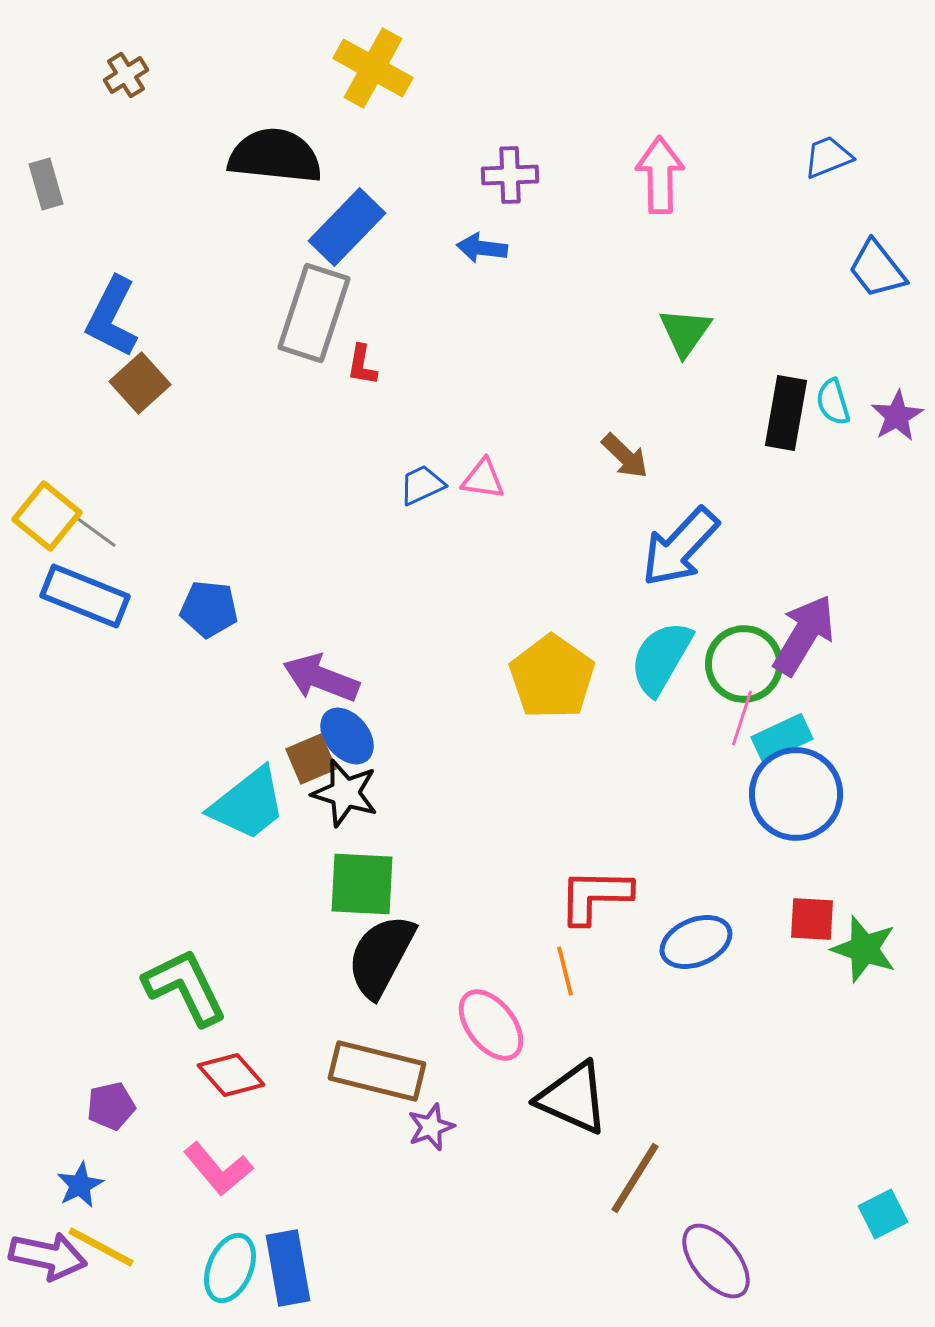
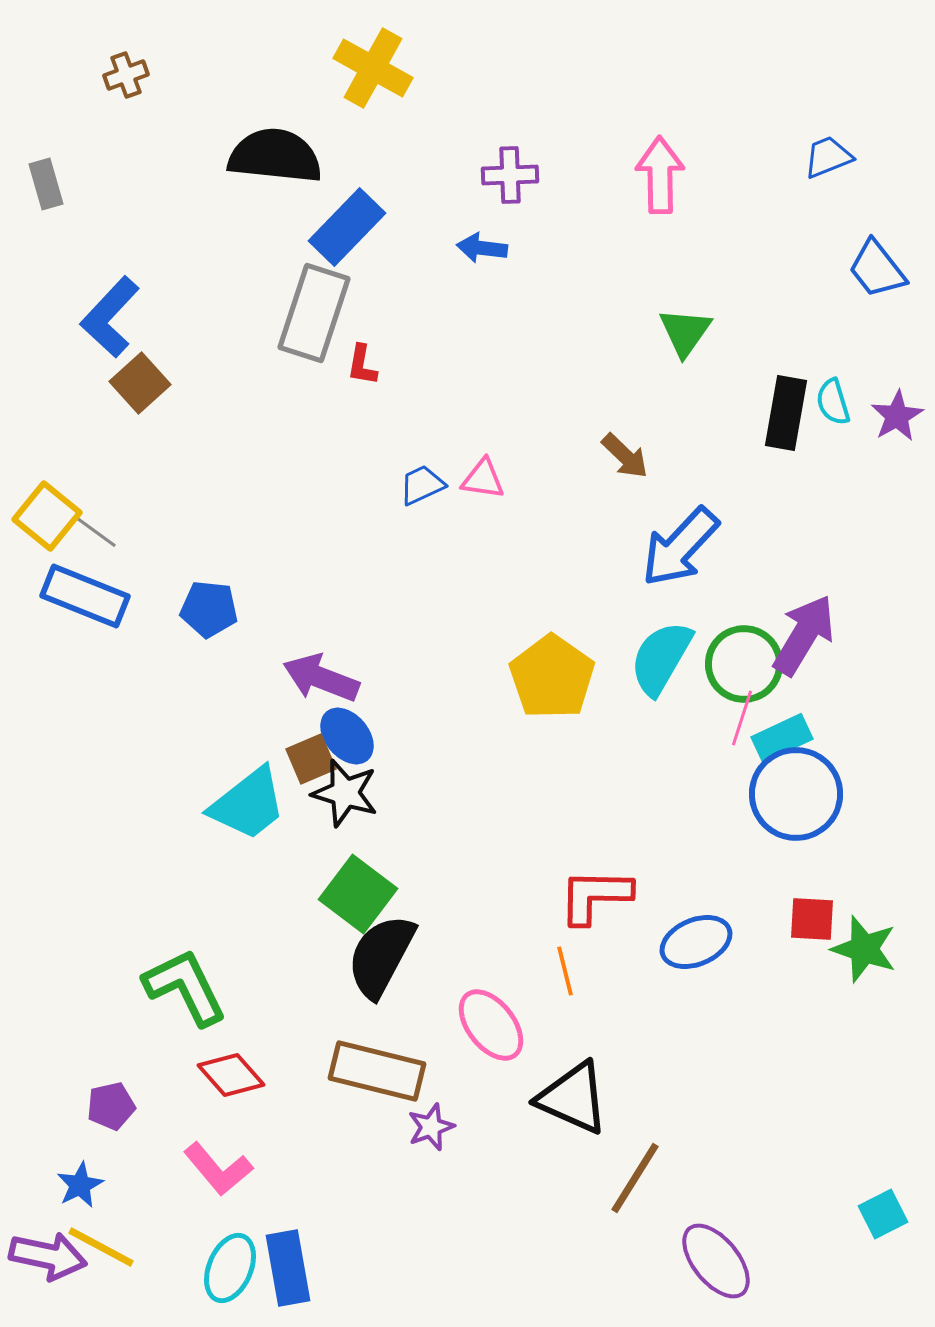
brown cross at (126, 75): rotated 12 degrees clockwise
blue L-shape at (112, 317): moved 2 px left; rotated 16 degrees clockwise
green square at (362, 884): moved 4 px left, 10 px down; rotated 34 degrees clockwise
